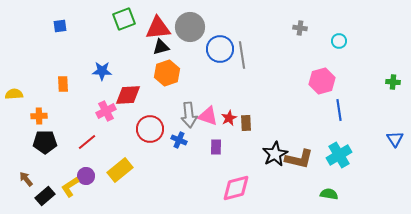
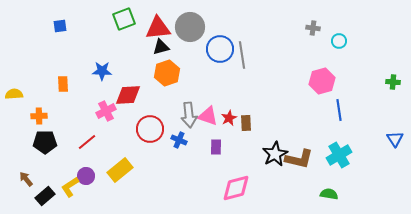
gray cross: moved 13 px right
